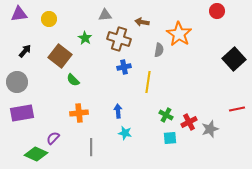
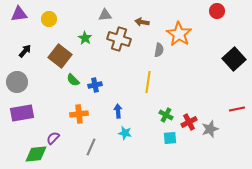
blue cross: moved 29 px left, 18 px down
orange cross: moved 1 px down
gray line: rotated 24 degrees clockwise
green diamond: rotated 30 degrees counterclockwise
